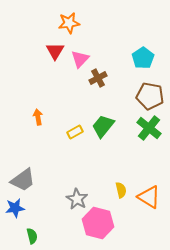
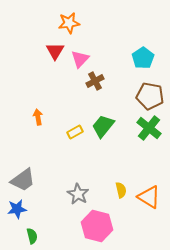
brown cross: moved 3 px left, 3 px down
gray star: moved 1 px right, 5 px up
blue star: moved 2 px right, 1 px down
pink hexagon: moved 1 px left, 3 px down
